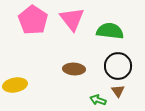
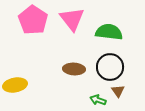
green semicircle: moved 1 px left, 1 px down
black circle: moved 8 px left, 1 px down
